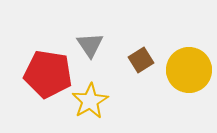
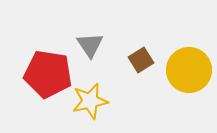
yellow star: rotated 18 degrees clockwise
